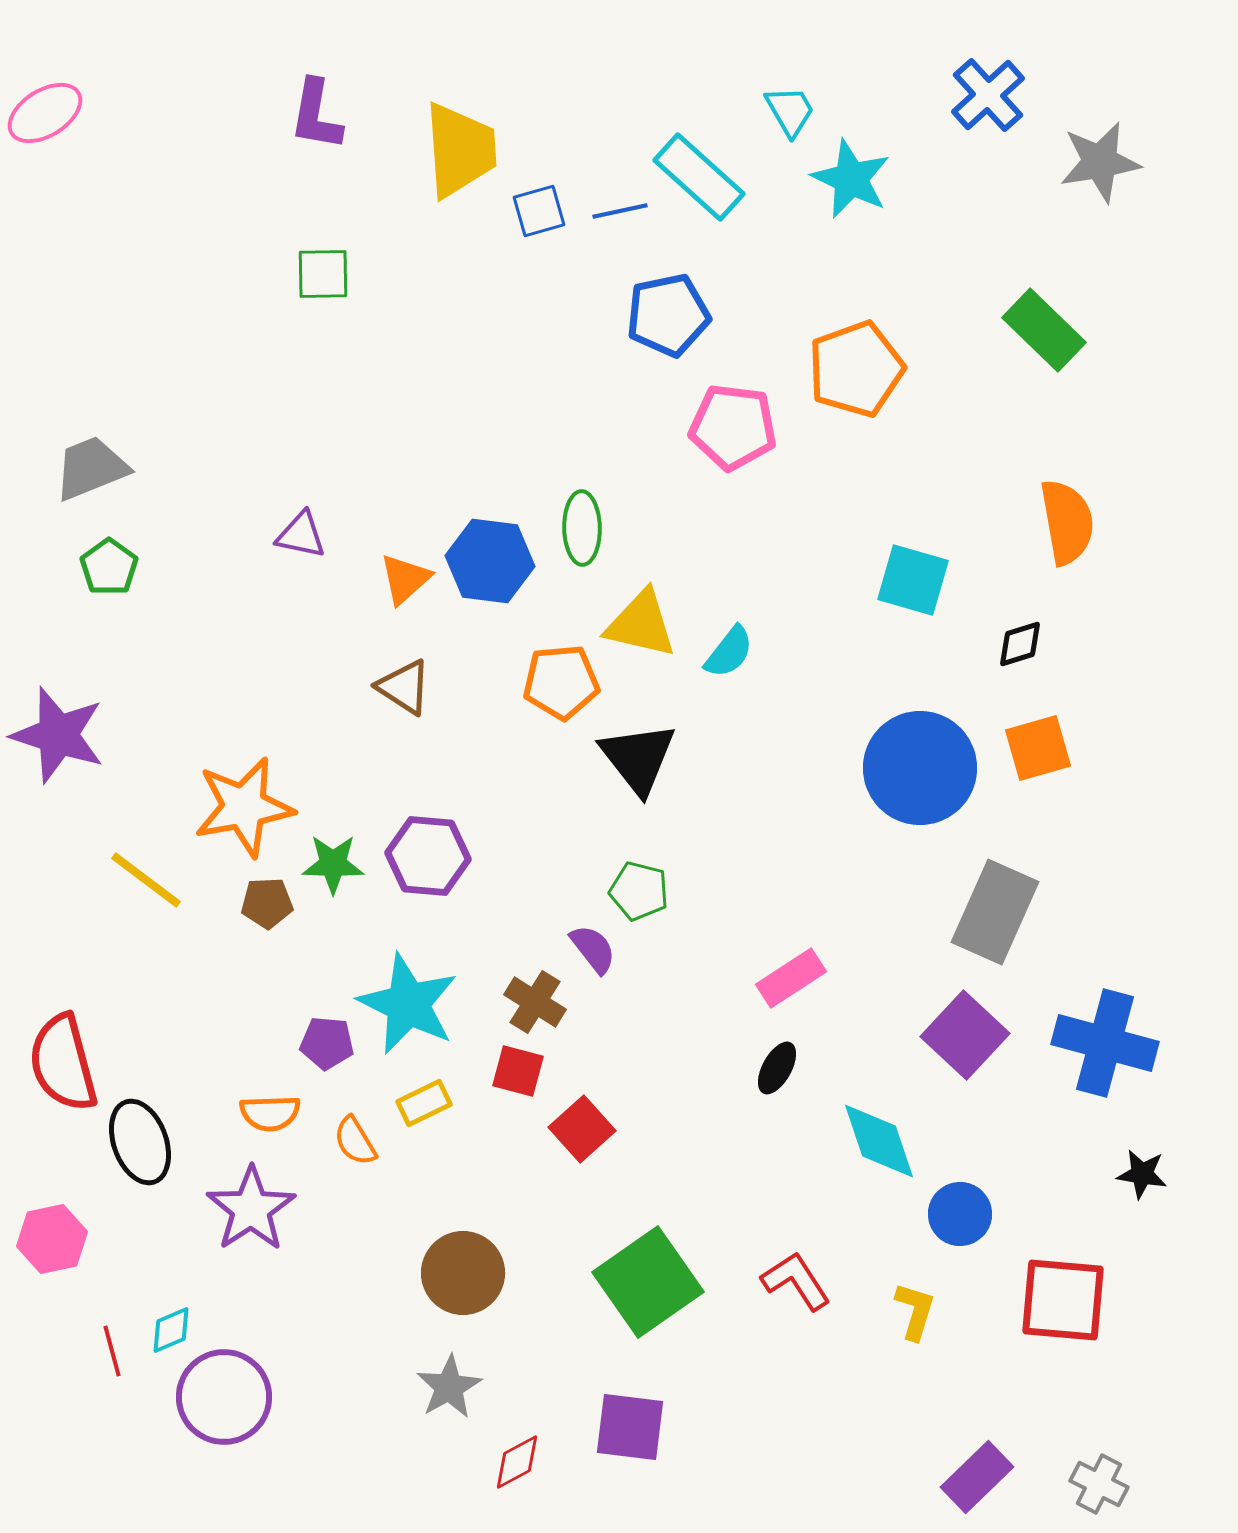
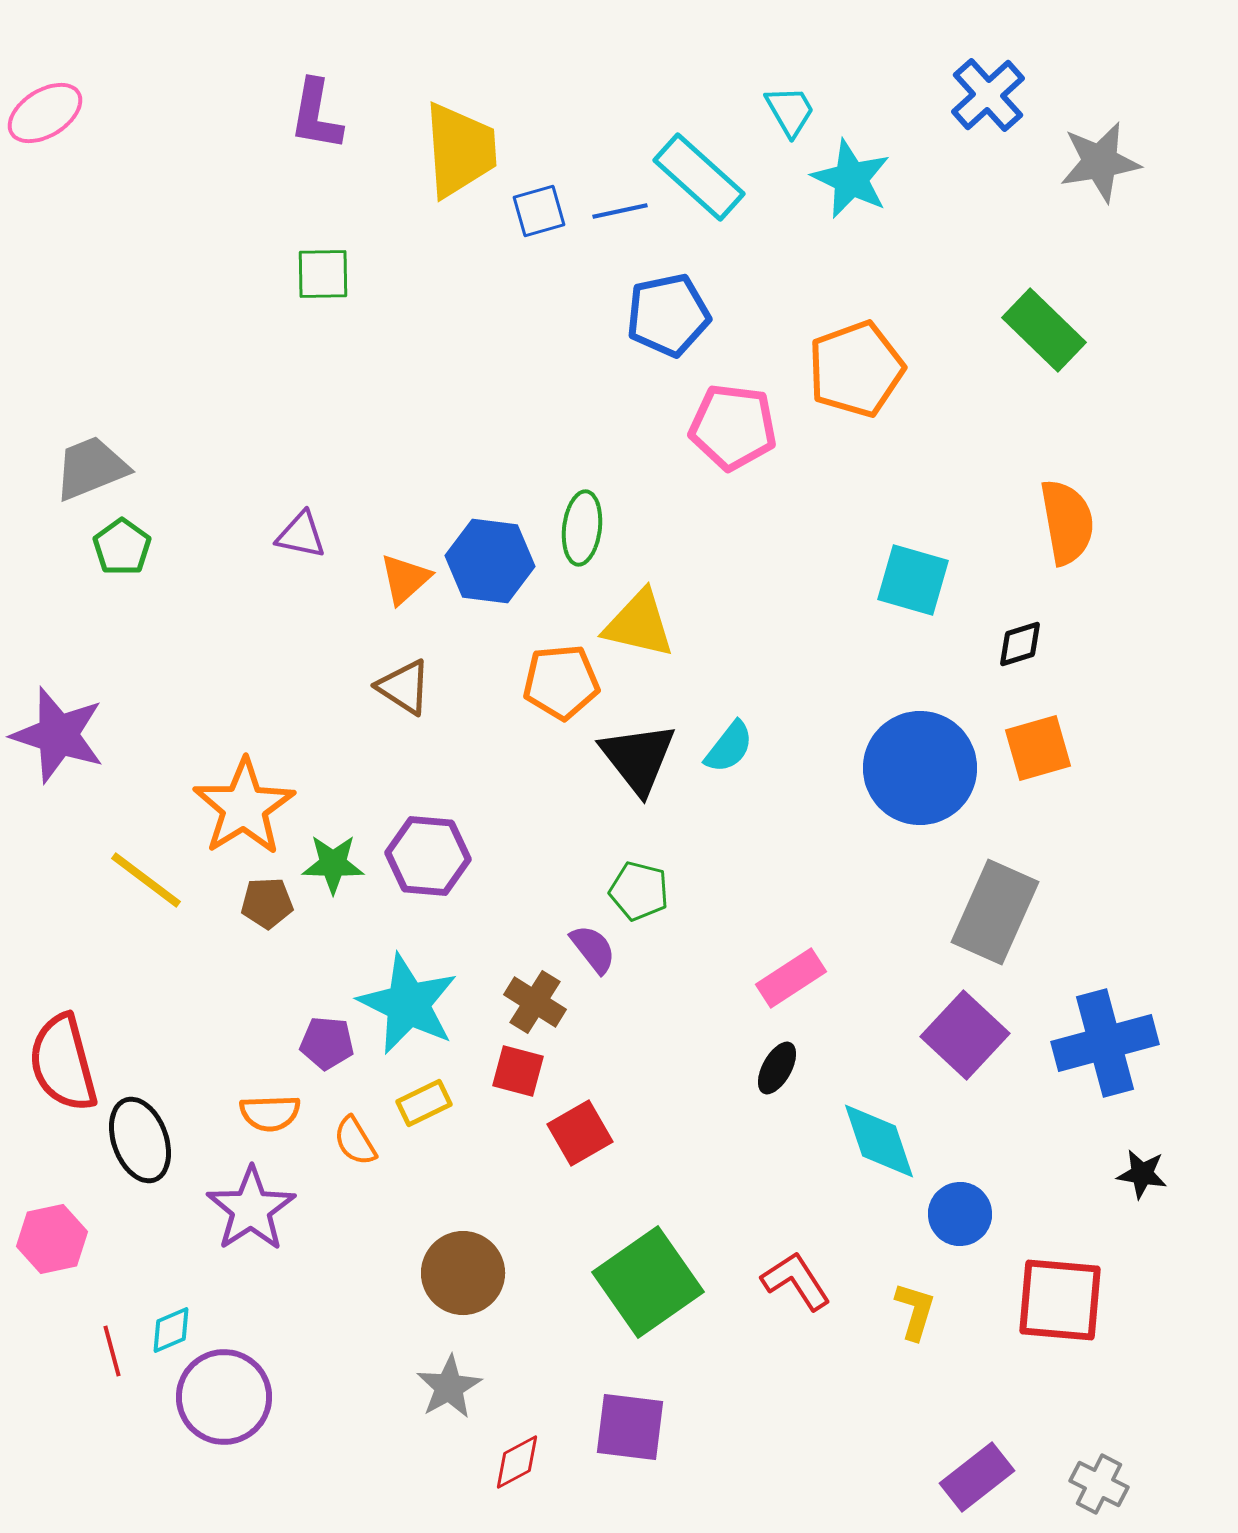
green ellipse at (582, 528): rotated 8 degrees clockwise
green pentagon at (109, 567): moved 13 px right, 20 px up
yellow triangle at (641, 624): moved 2 px left
cyan semicircle at (729, 652): moved 95 px down
orange star at (244, 807): rotated 22 degrees counterclockwise
blue cross at (1105, 1043): rotated 30 degrees counterclockwise
red square at (582, 1129): moved 2 px left, 4 px down; rotated 12 degrees clockwise
black ellipse at (140, 1142): moved 2 px up
red square at (1063, 1300): moved 3 px left
purple rectangle at (977, 1477): rotated 6 degrees clockwise
